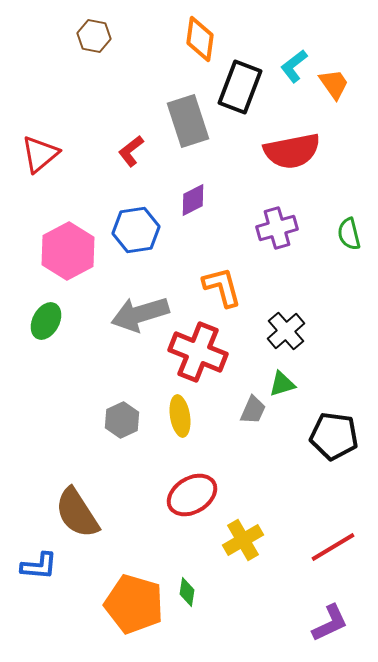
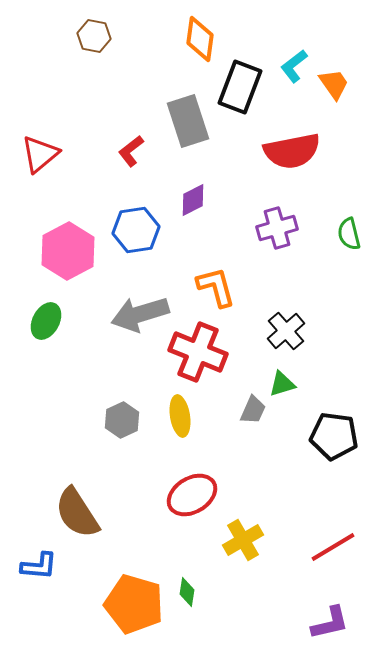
orange L-shape: moved 6 px left
purple L-shape: rotated 12 degrees clockwise
